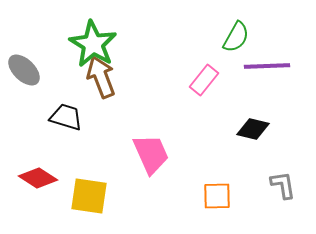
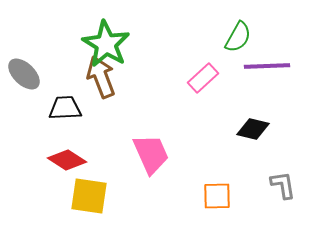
green semicircle: moved 2 px right
green star: moved 13 px right
gray ellipse: moved 4 px down
pink rectangle: moved 1 px left, 2 px up; rotated 8 degrees clockwise
black trapezoid: moved 1 px left, 9 px up; rotated 20 degrees counterclockwise
red diamond: moved 29 px right, 18 px up
